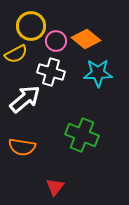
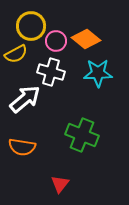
red triangle: moved 5 px right, 3 px up
